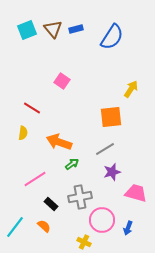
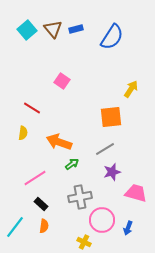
cyan square: rotated 18 degrees counterclockwise
pink line: moved 1 px up
black rectangle: moved 10 px left
orange semicircle: rotated 56 degrees clockwise
